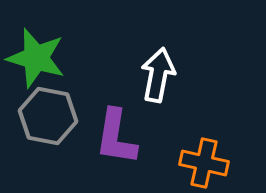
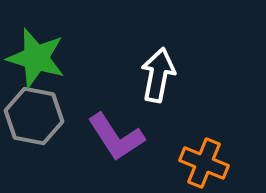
gray hexagon: moved 14 px left
purple L-shape: rotated 42 degrees counterclockwise
orange cross: rotated 9 degrees clockwise
